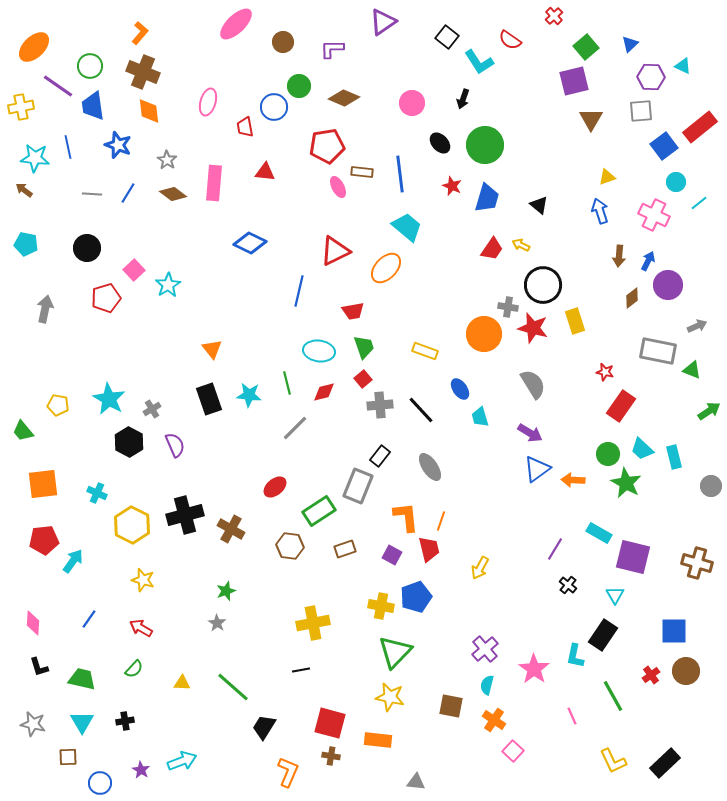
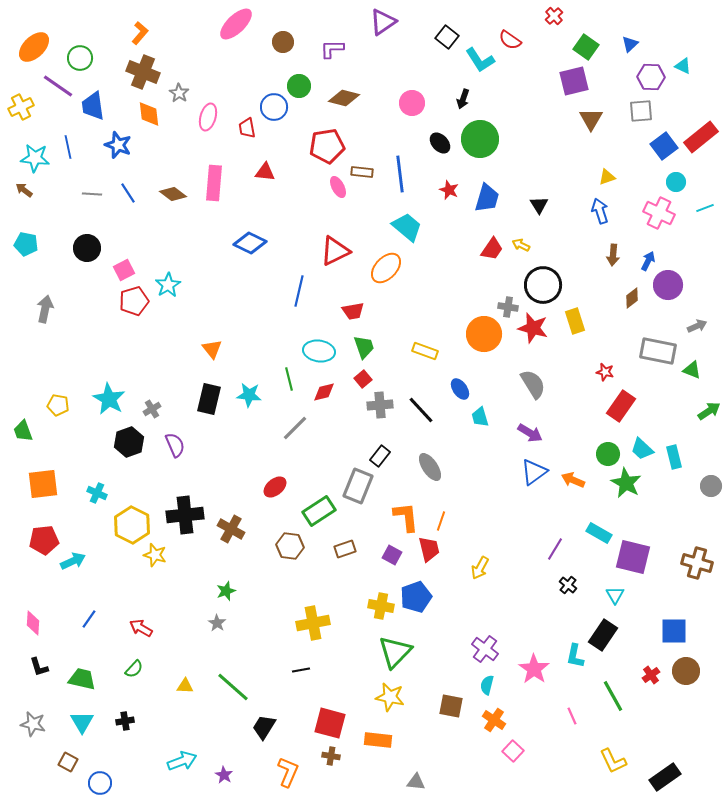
green square at (586, 47): rotated 15 degrees counterclockwise
cyan L-shape at (479, 62): moved 1 px right, 2 px up
green circle at (90, 66): moved 10 px left, 8 px up
brown diamond at (344, 98): rotated 8 degrees counterclockwise
pink ellipse at (208, 102): moved 15 px down
yellow cross at (21, 107): rotated 15 degrees counterclockwise
orange diamond at (149, 111): moved 3 px down
red trapezoid at (245, 127): moved 2 px right, 1 px down
red rectangle at (700, 127): moved 1 px right, 10 px down
green circle at (485, 145): moved 5 px left, 6 px up
gray star at (167, 160): moved 12 px right, 67 px up
red star at (452, 186): moved 3 px left, 4 px down
blue line at (128, 193): rotated 65 degrees counterclockwise
cyan line at (699, 203): moved 6 px right, 5 px down; rotated 18 degrees clockwise
black triangle at (539, 205): rotated 18 degrees clockwise
pink cross at (654, 215): moved 5 px right, 2 px up
brown arrow at (619, 256): moved 6 px left, 1 px up
pink square at (134, 270): moved 10 px left; rotated 15 degrees clockwise
red pentagon at (106, 298): moved 28 px right, 3 px down
green line at (287, 383): moved 2 px right, 4 px up
black rectangle at (209, 399): rotated 32 degrees clockwise
green trapezoid at (23, 431): rotated 20 degrees clockwise
black hexagon at (129, 442): rotated 12 degrees clockwise
blue triangle at (537, 469): moved 3 px left, 3 px down
orange arrow at (573, 480): rotated 20 degrees clockwise
black cross at (185, 515): rotated 9 degrees clockwise
cyan arrow at (73, 561): rotated 30 degrees clockwise
yellow star at (143, 580): moved 12 px right, 25 px up
purple cross at (485, 649): rotated 12 degrees counterclockwise
yellow triangle at (182, 683): moved 3 px right, 3 px down
brown square at (68, 757): moved 5 px down; rotated 30 degrees clockwise
black rectangle at (665, 763): moved 14 px down; rotated 8 degrees clockwise
purple star at (141, 770): moved 83 px right, 5 px down
